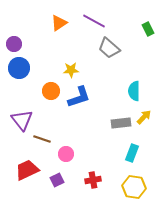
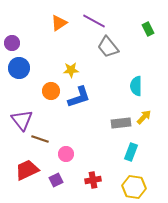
purple circle: moved 2 px left, 1 px up
gray trapezoid: moved 1 px left, 1 px up; rotated 10 degrees clockwise
cyan semicircle: moved 2 px right, 5 px up
brown line: moved 2 px left
cyan rectangle: moved 1 px left, 1 px up
purple square: moved 1 px left
